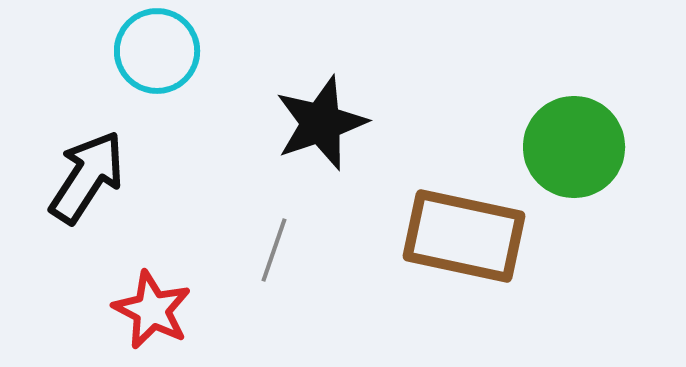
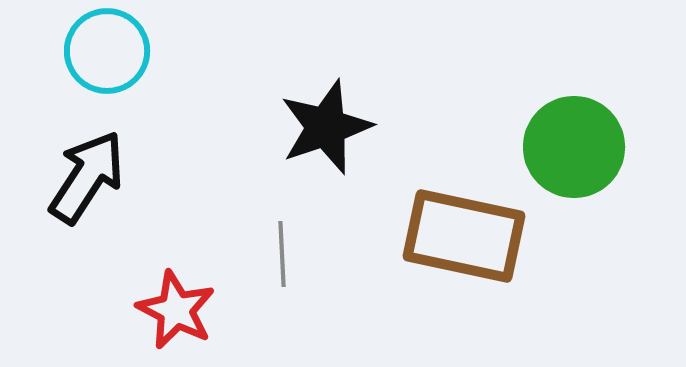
cyan circle: moved 50 px left
black star: moved 5 px right, 4 px down
gray line: moved 8 px right, 4 px down; rotated 22 degrees counterclockwise
red star: moved 24 px right
